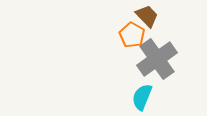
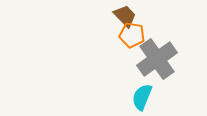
brown trapezoid: moved 22 px left
orange pentagon: rotated 20 degrees counterclockwise
